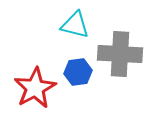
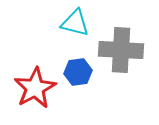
cyan triangle: moved 2 px up
gray cross: moved 1 px right, 4 px up
